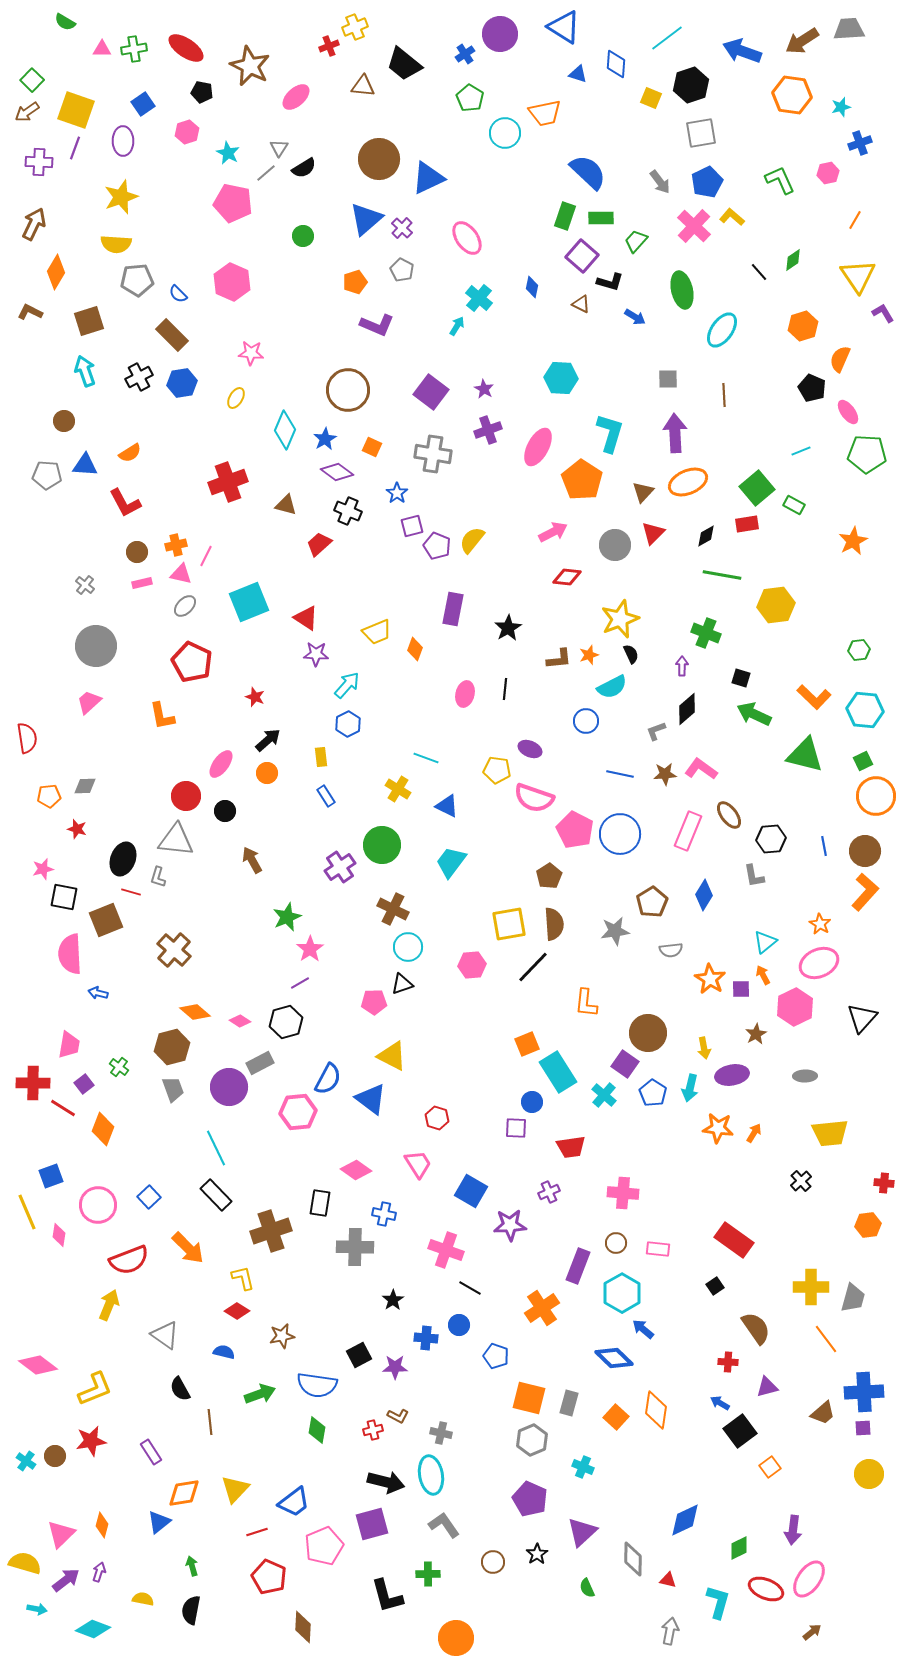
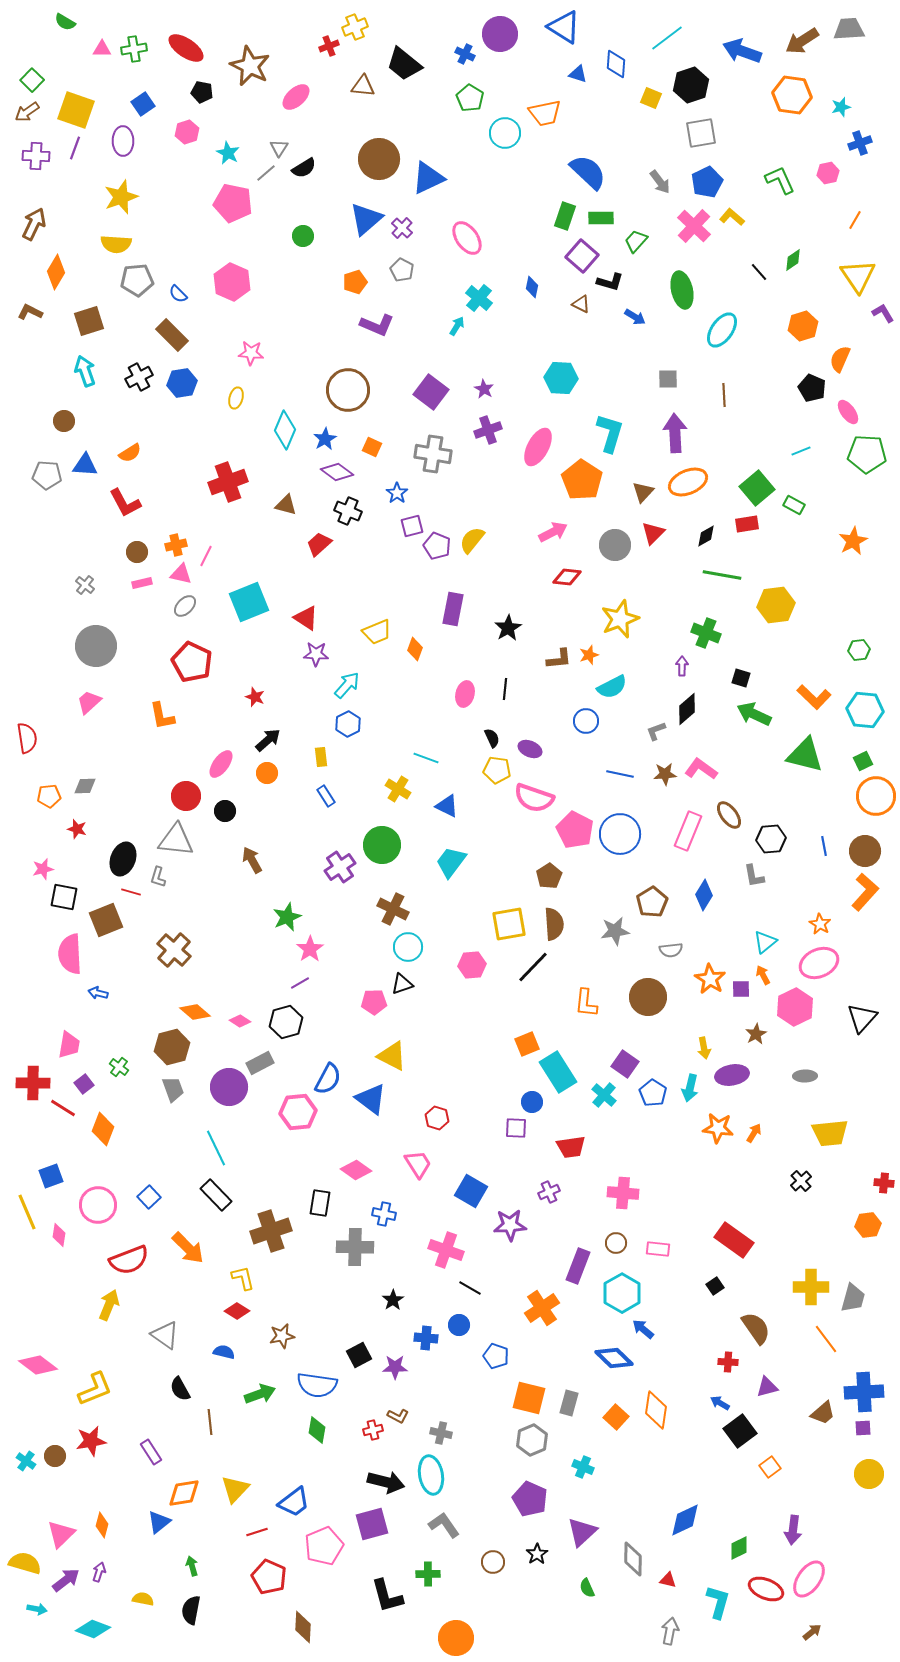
blue cross at (465, 54): rotated 30 degrees counterclockwise
purple cross at (39, 162): moved 3 px left, 6 px up
yellow ellipse at (236, 398): rotated 15 degrees counterclockwise
black semicircle at (631, 654): moved 139 px left, 84 px down
brown circle at (648, 1033): moved 36 px up
